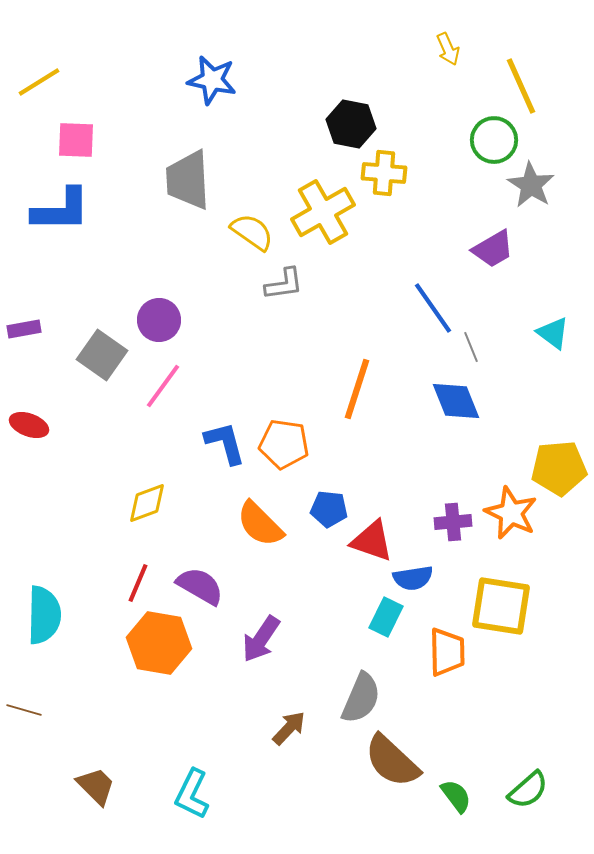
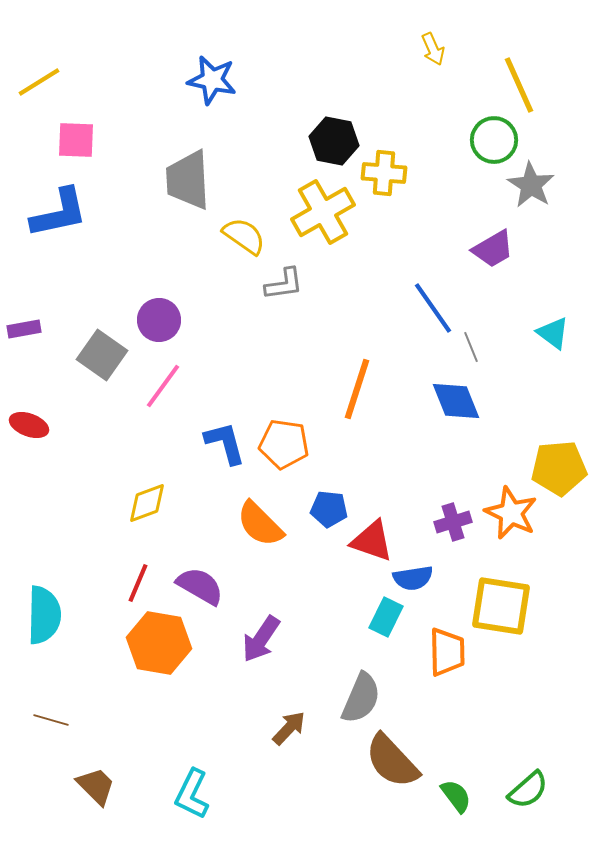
yellow arrow at (448, 49): moved 15 px left
yellow line at (521, 86): moved 2 px left, 1 px up
black hexagon at (351, 124): moved 17 px left, 17 px down
blue L-shape at (61, 210): moved 2 px left, 3 px down; rotated 12 degrees counterclockwise
yellow semicircle at (252, 232): moved 8 px left, 4 px down
purple cross at (453, 522): rotated 12 degrees counterclockwise
brown line at (24, 710): moved 27 px right, 10 px down
brown semicircle at (392, 761): rotated 4 degrees clockwise
